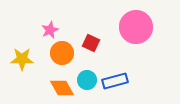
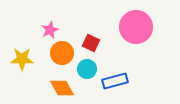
cyan circle: moved 11 px up
